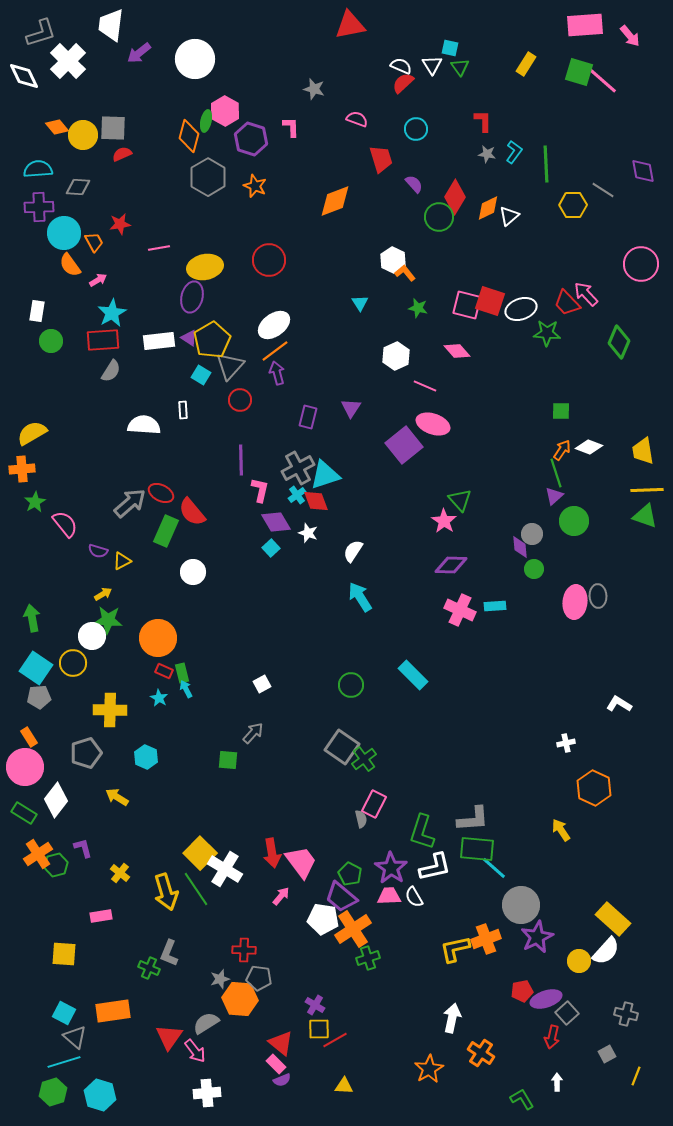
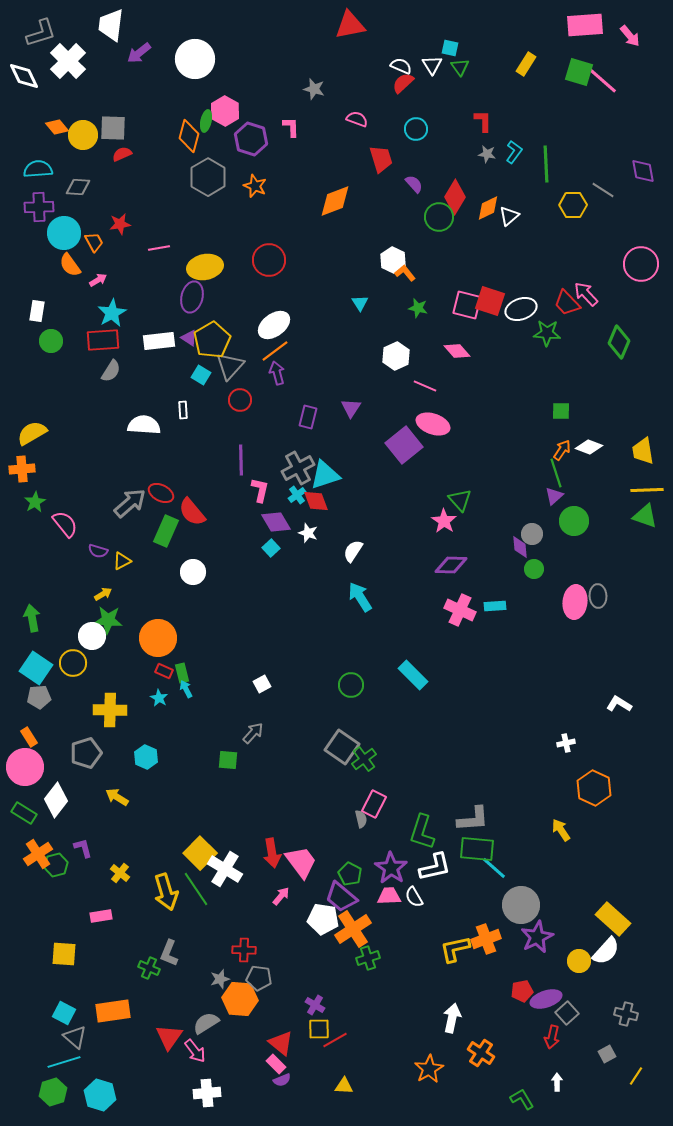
yellow line at (636, 1076): rotated 12 degrees clockwise
